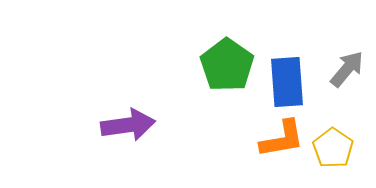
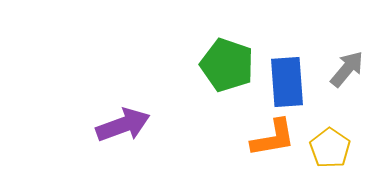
green pentagon: rotated 16 degrees counterclockwise
purple arrow: moved 5 px left; rotated 12 degrees counterclockwise
orange L-shape: moved 9 px left, 1 px up
yellow pentagon: moved 3 px left
